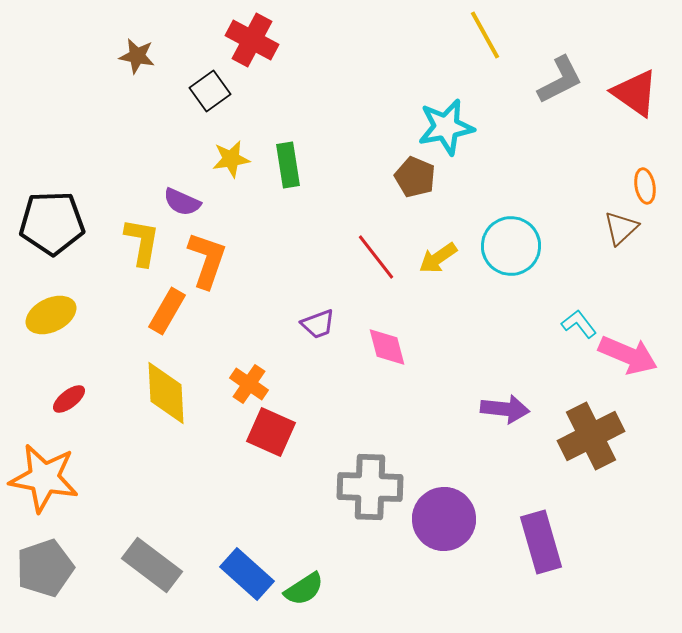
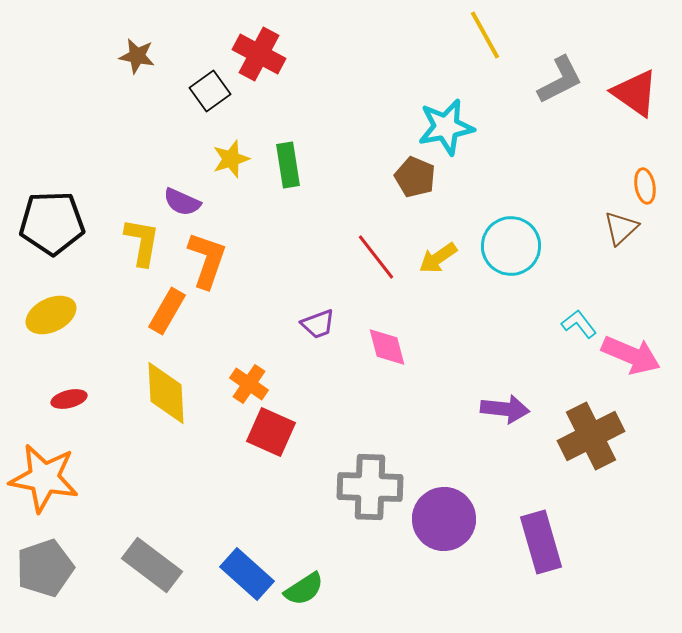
red cross: moved 7 px right, 14 px down
yellow star: rotated 9 degrees counterclockwise
pink arrow: moved 3 px right
red ellipse: rotated 24 degrees clockwise
